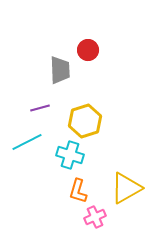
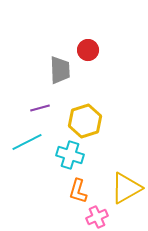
pink cross: moved 2 px right
